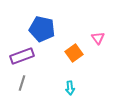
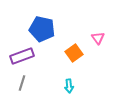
cyan arrow: moved 1 px left, 2 px up
